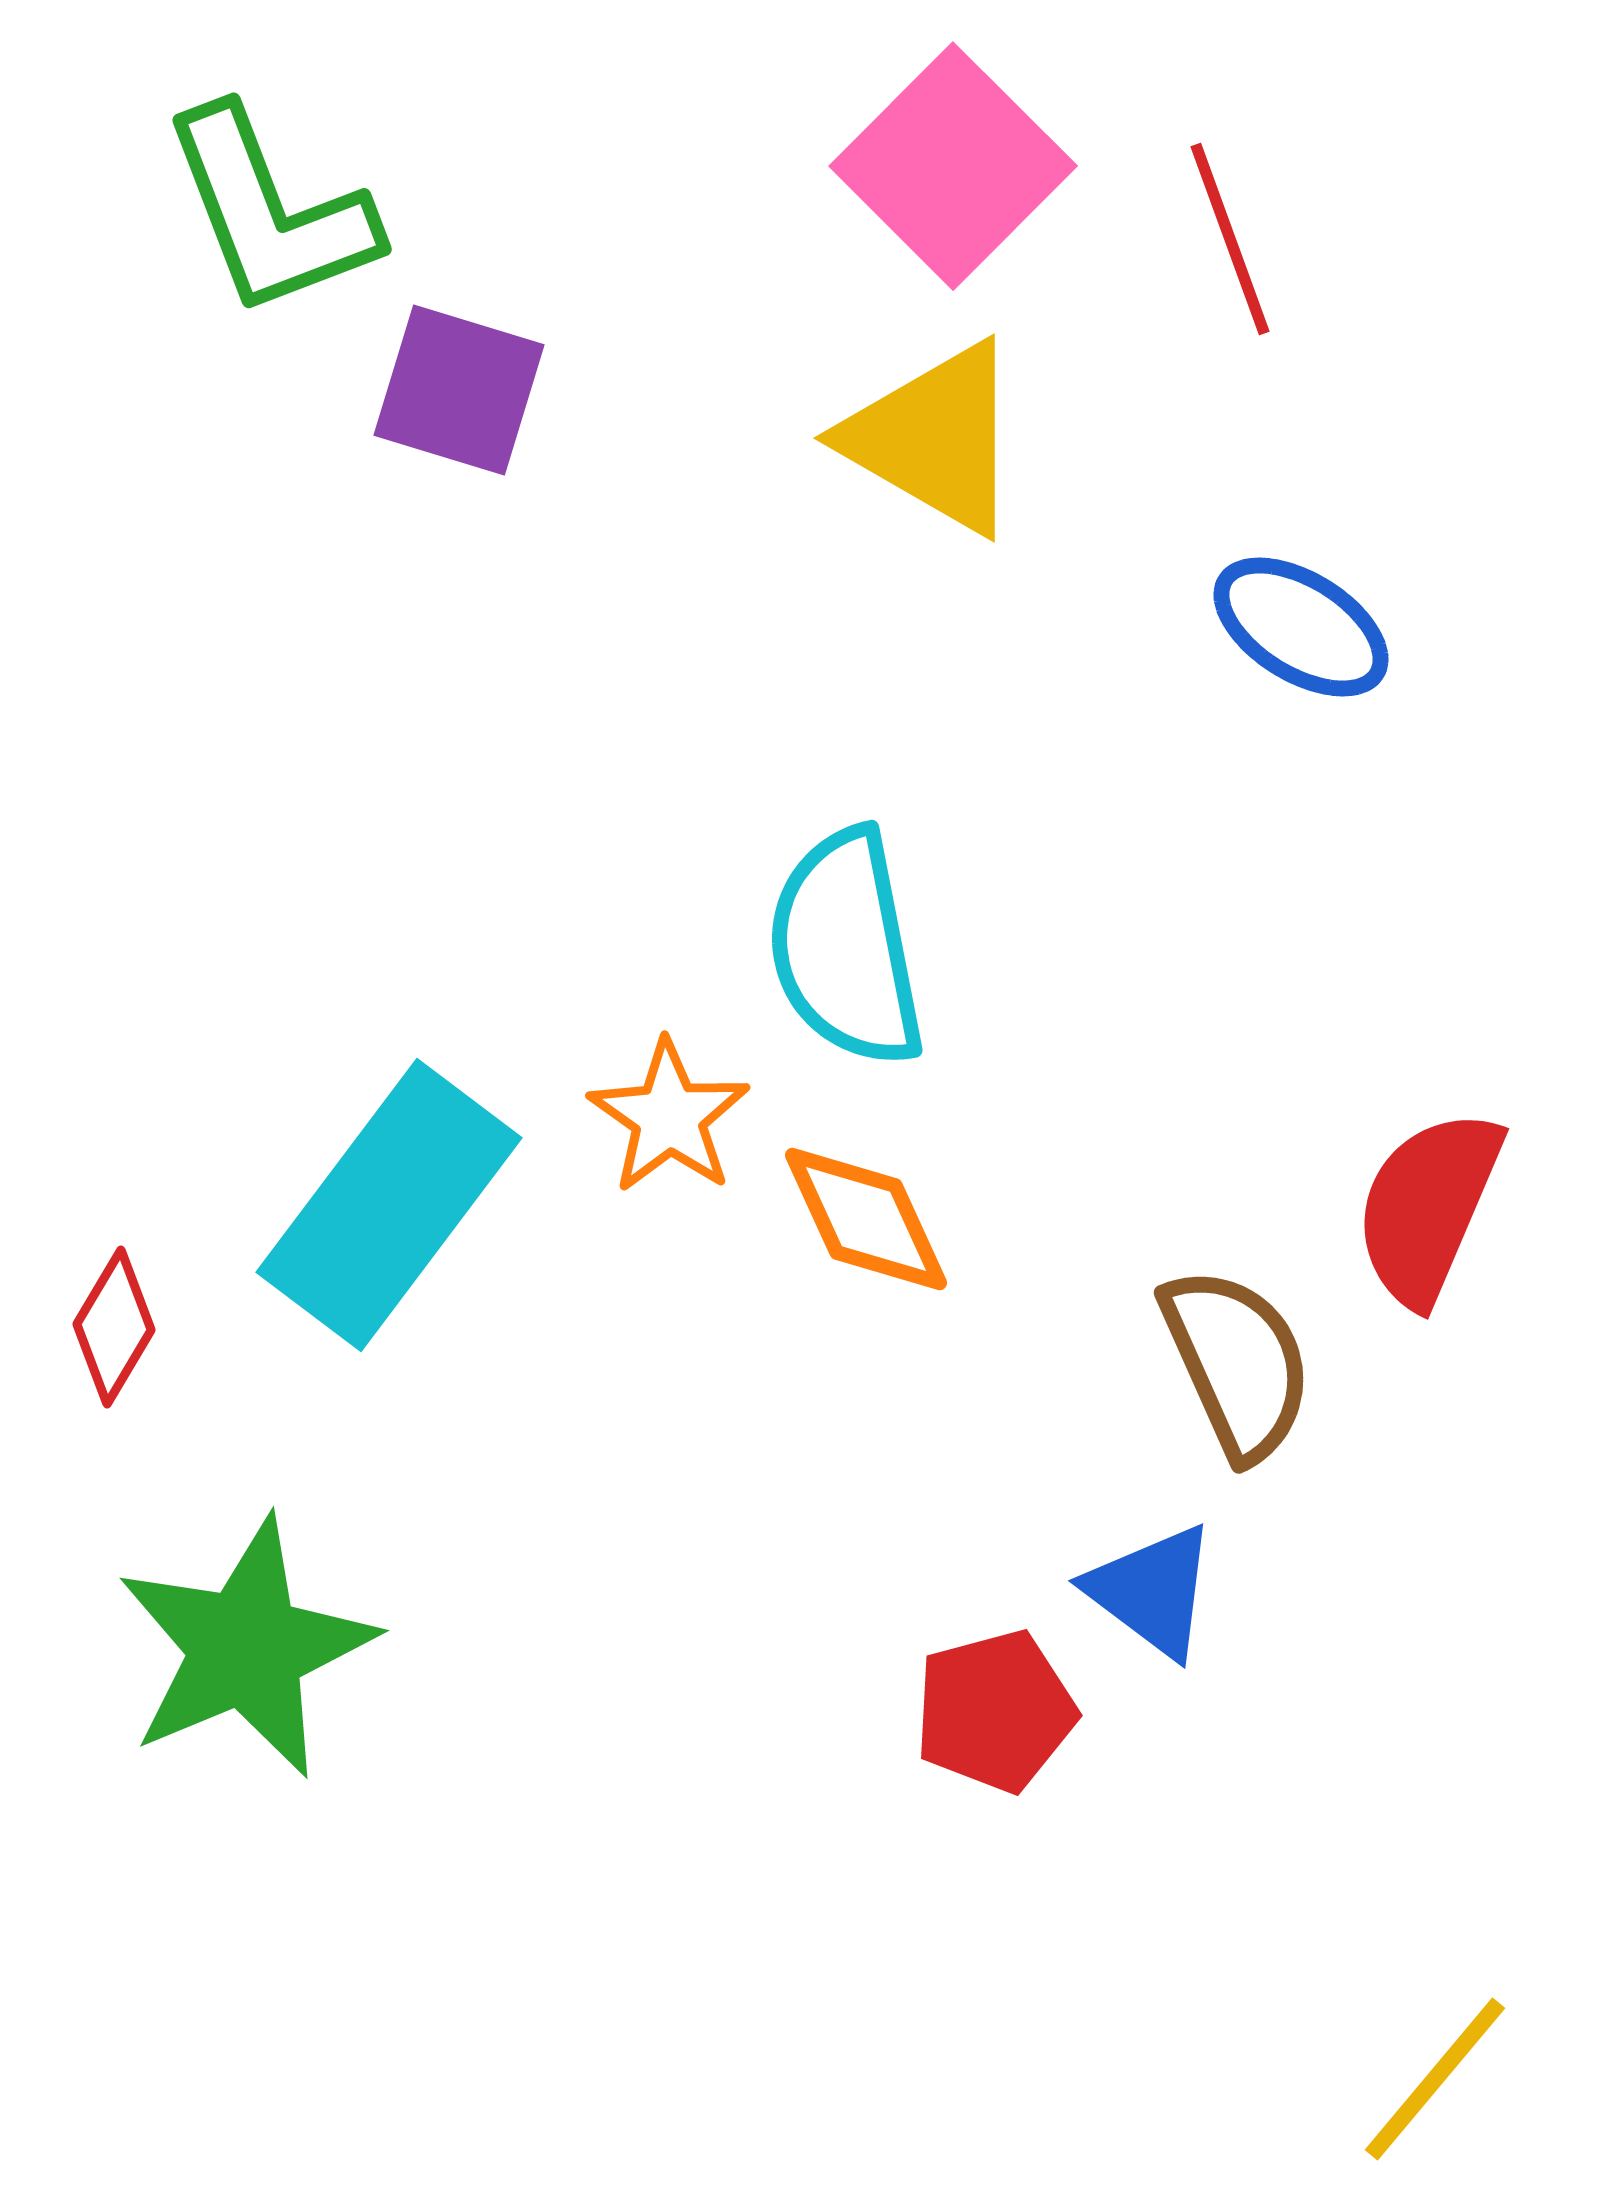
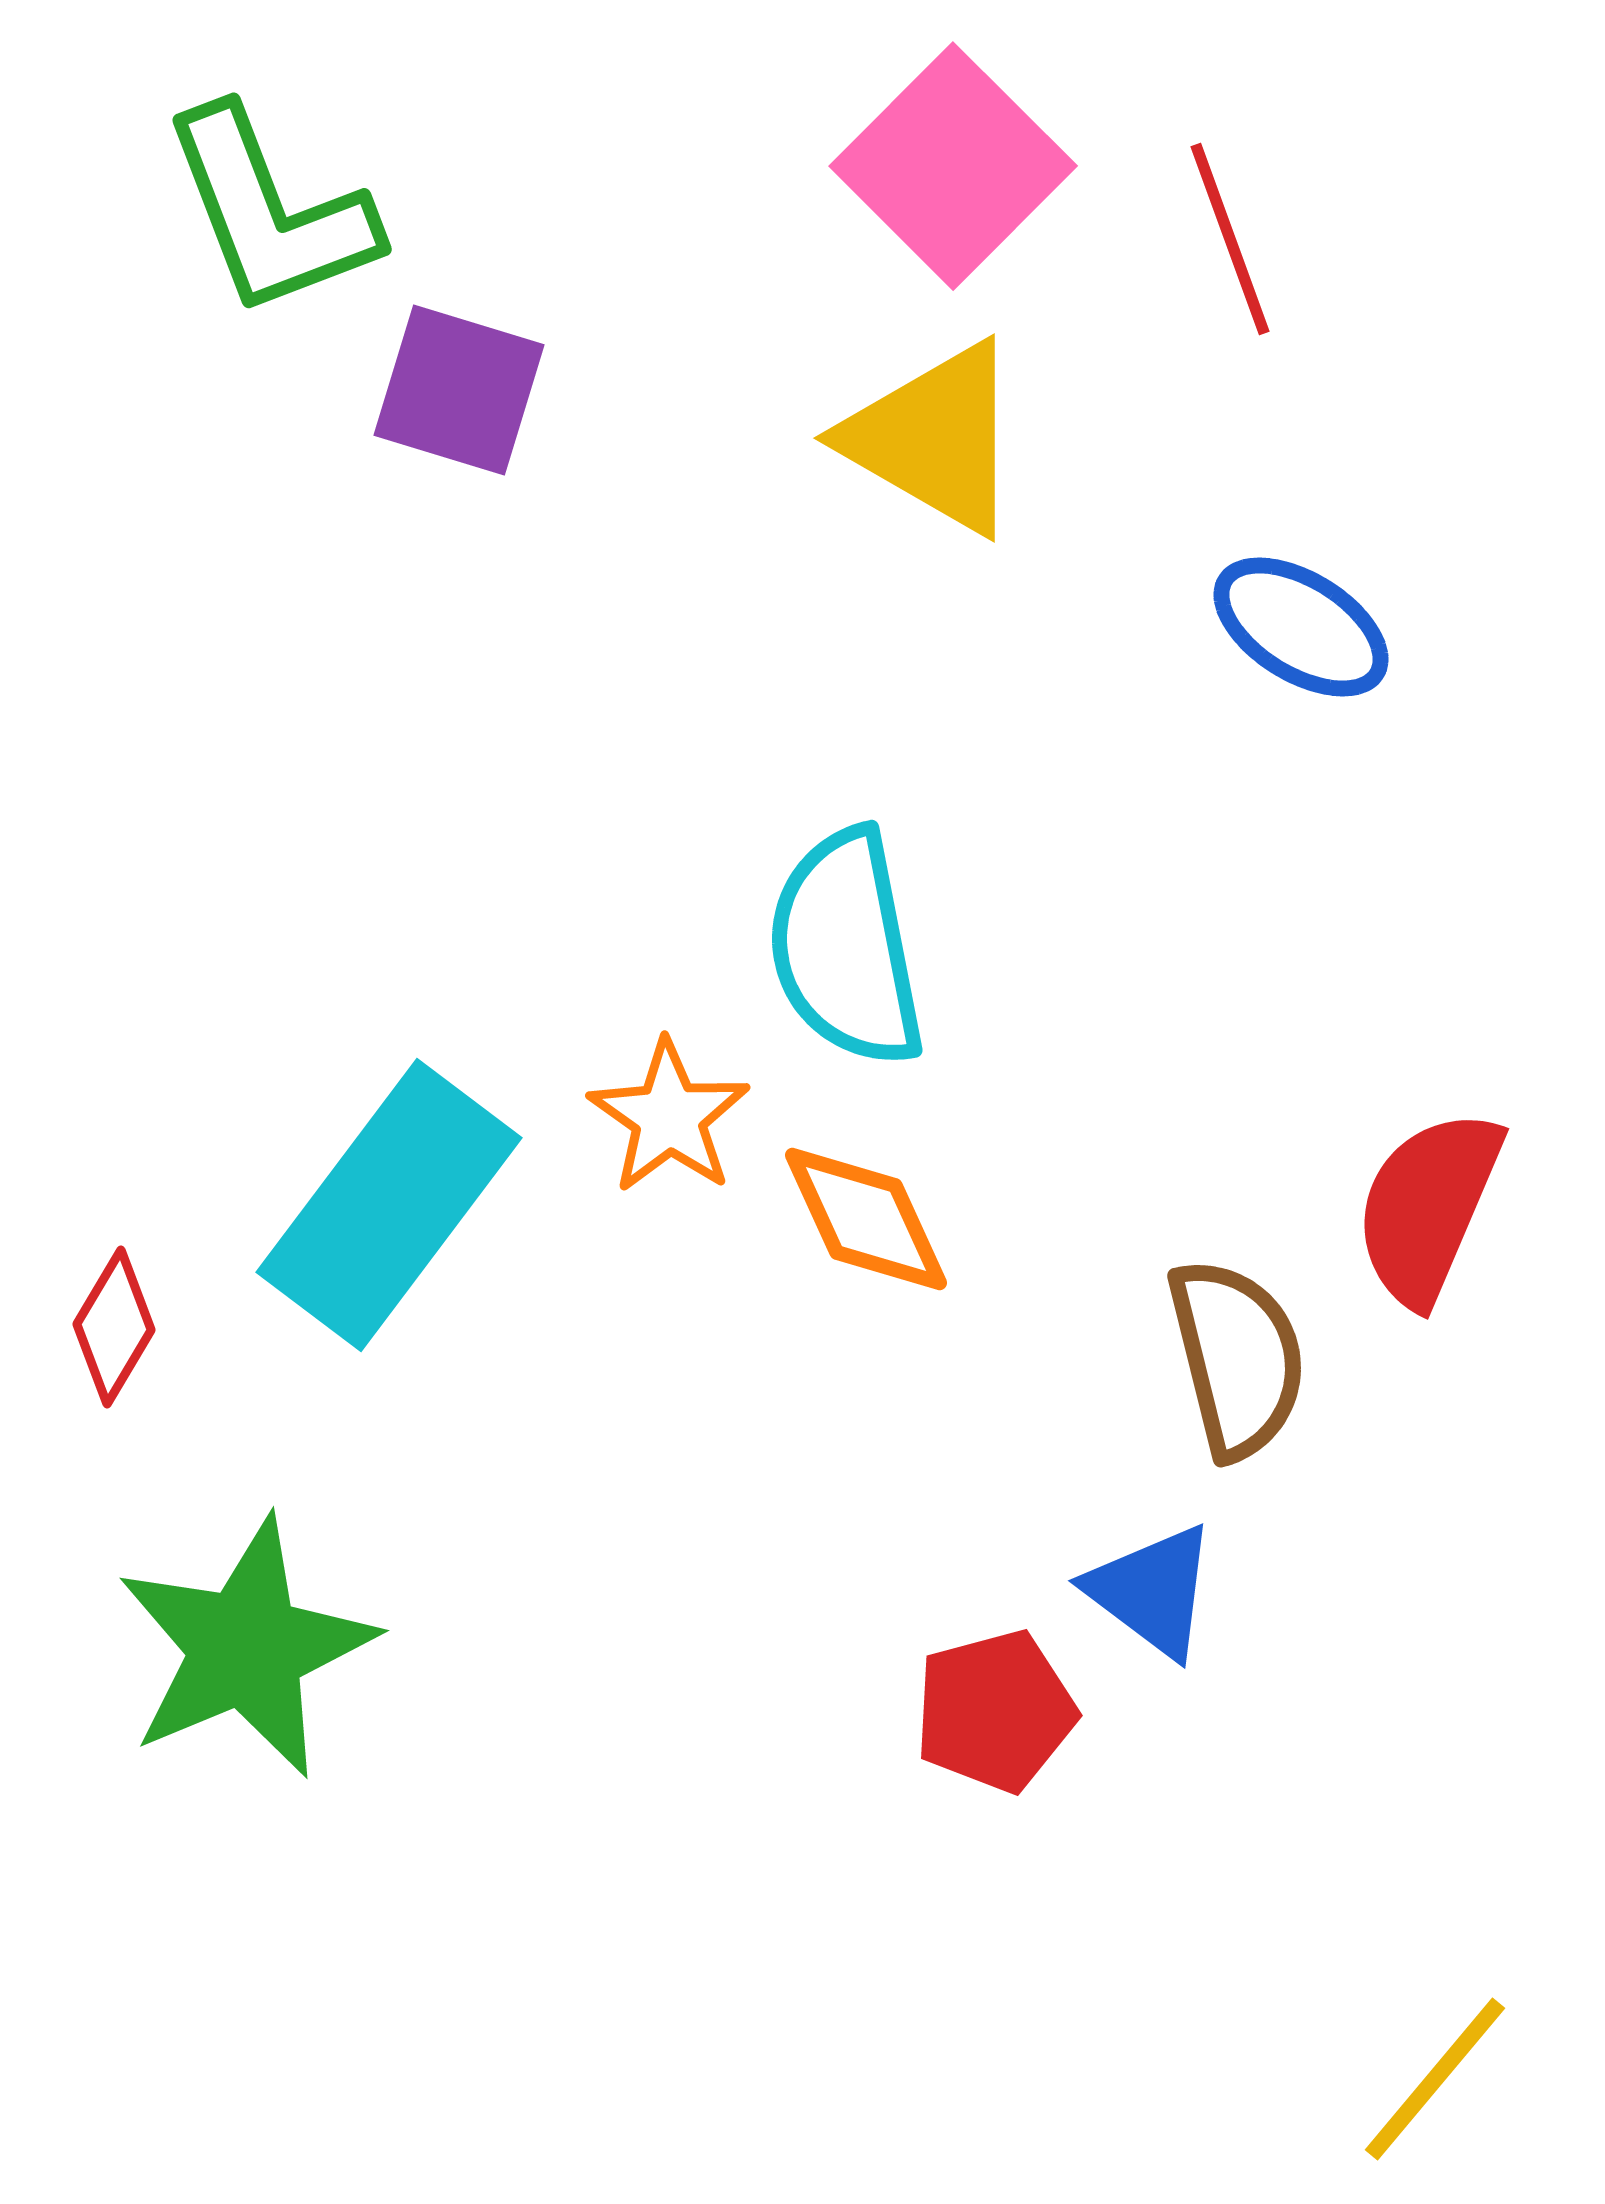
brown semicircle: moved 5 px up; rotated 10 degrees clockwise
